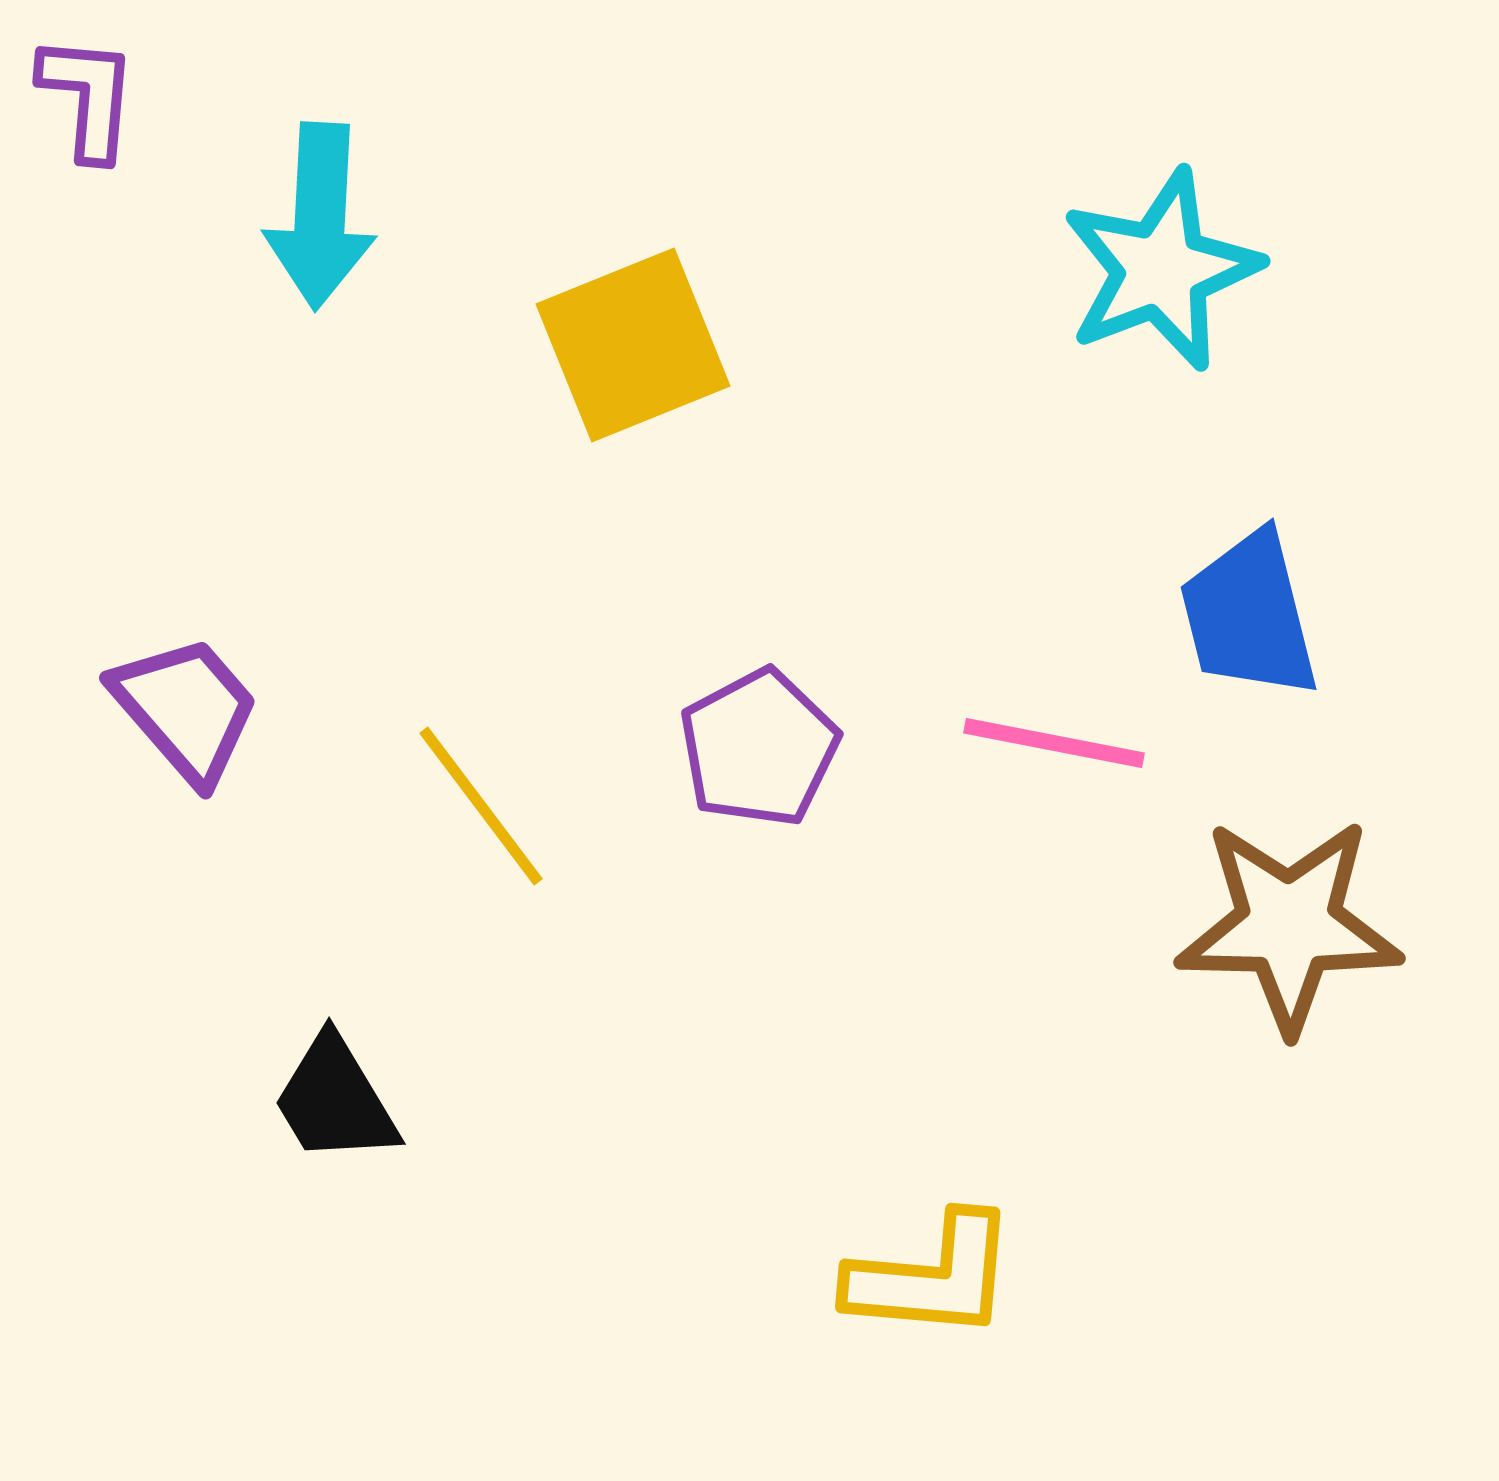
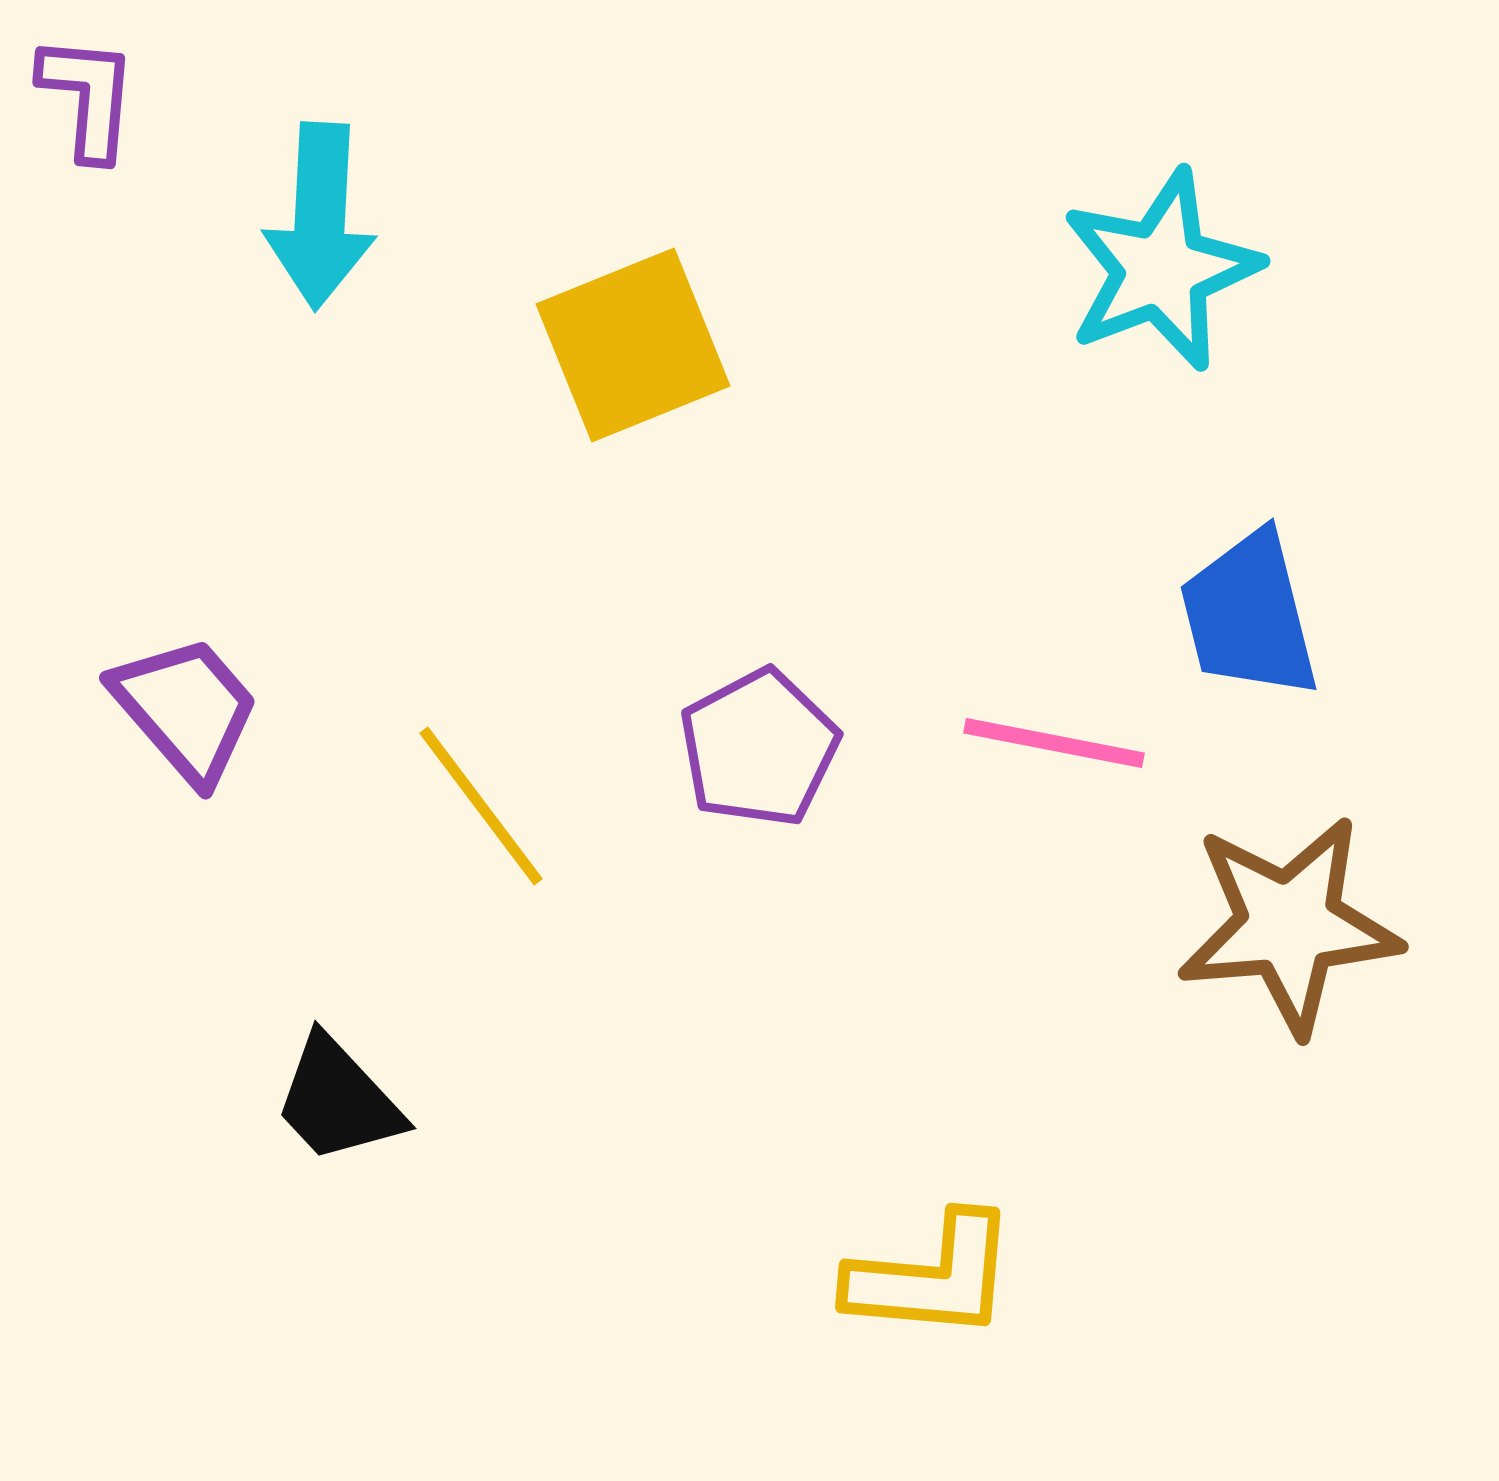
brown star: rotated 6 degrees counterclockwise
black trapezoid: moved 3 px right; rotated 12 degrees counterclockwise
